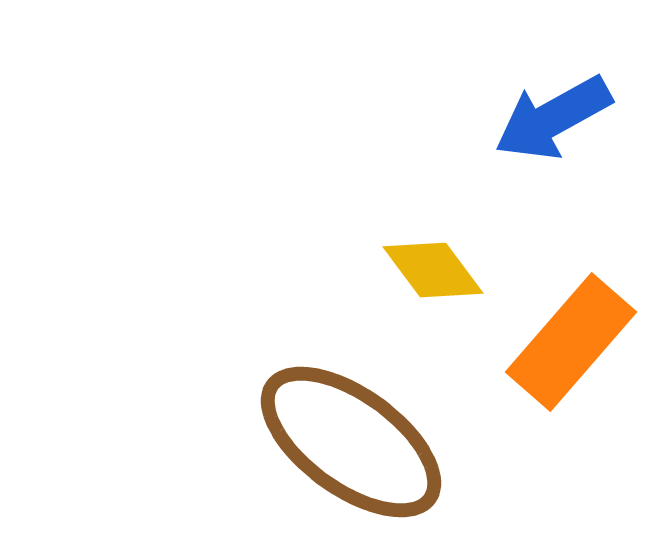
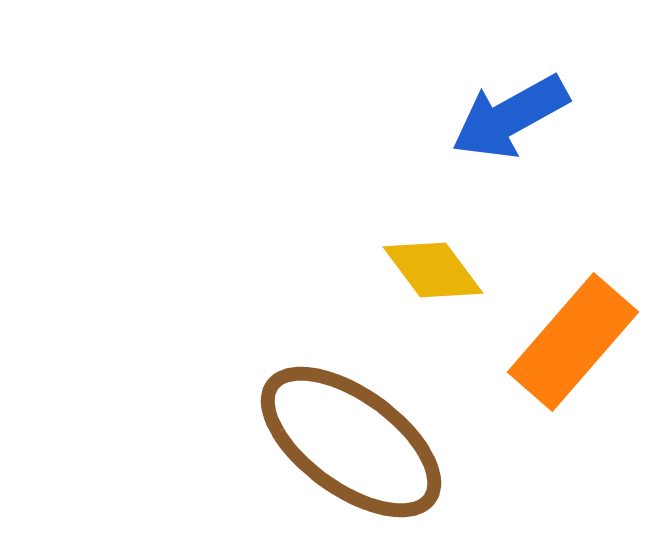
blue arrow: moved 43 px left, 1 px up
orange rectangle: moved 2 px right
